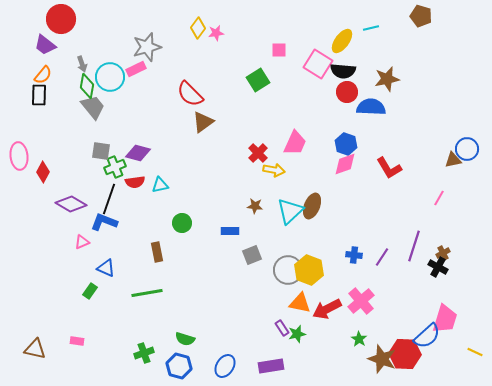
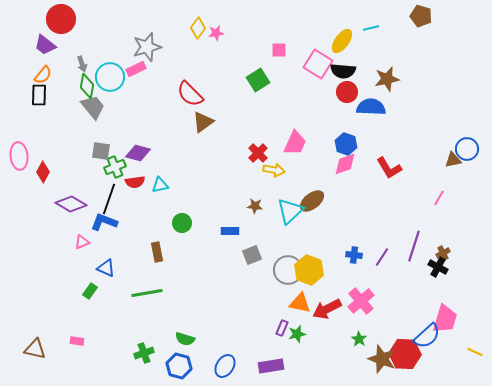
brown ellipse at (312, 206): moved 5 px up; rotated 30 degrees clockwise
purple rectangle at (282, 328): rotated 56 degrees clockwise
